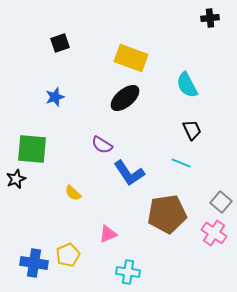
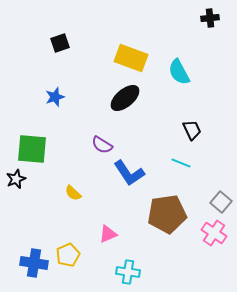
cyan semicircle: moved 8 px left, 13 px up
